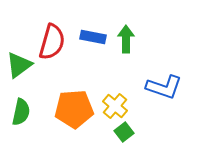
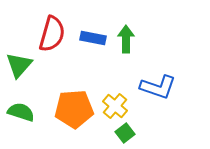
blue rectangle: moved 1 px down
red semicircle: moved 8 px up
green triangle: rotated 12 degrees counterclockwise
blue L-shape: moved 6 px left
green semicircle: rotated 84 degrees counterclockwise
green square: moved 1 px right, 1 px down
